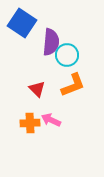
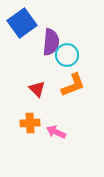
blue square: rotated 20 degrees clockwise
pink arrow: moved 5 px right, 12 px down
